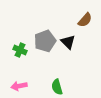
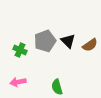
brown semicircle: moved 5 px right, 25 px down; rotated 14 degrees clockwise
black triangle: moved 1 px up
pink arrow: moved 1 px left, 4 px up
